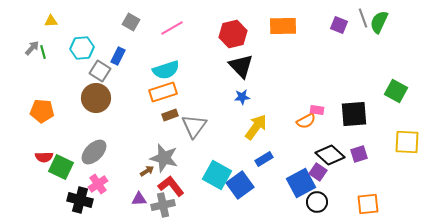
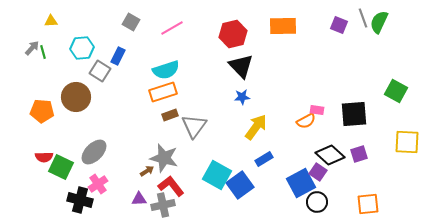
brown circle at (96, 98): moved 20 px left, 1 px up
